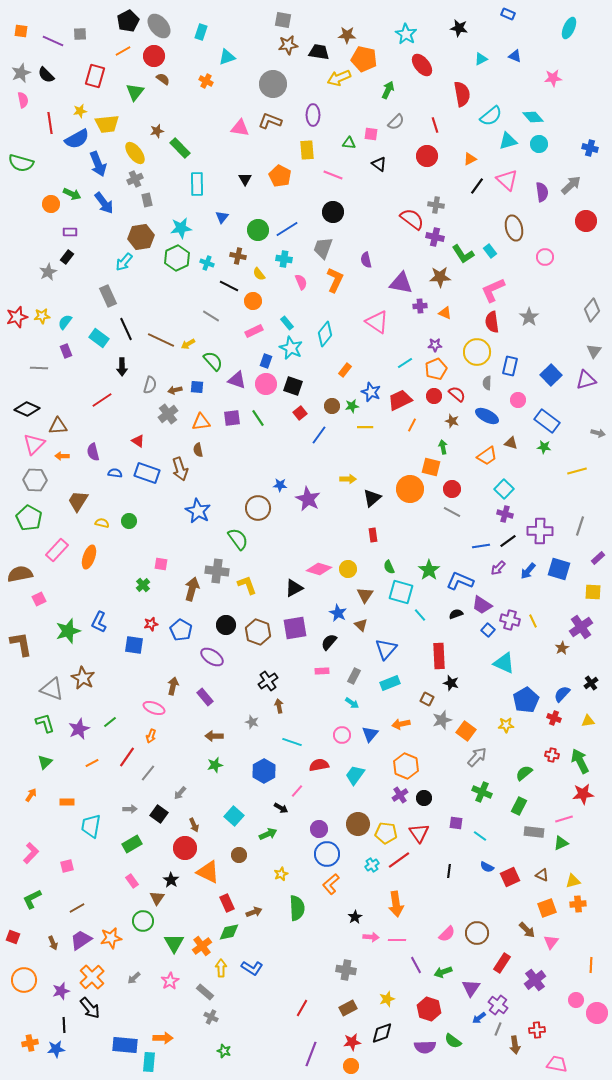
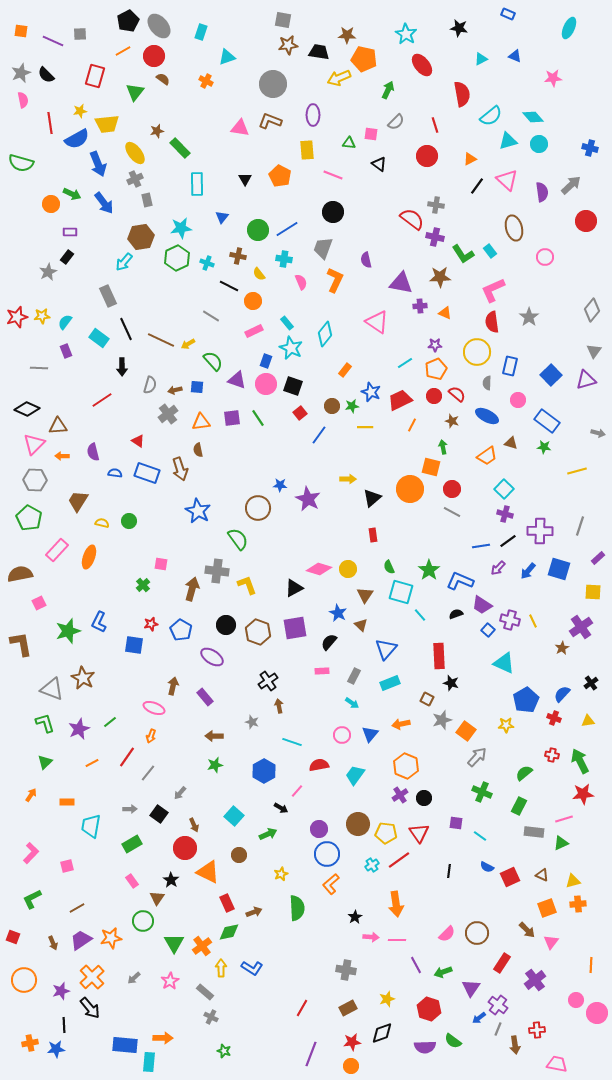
pink square at (39, 599): moved 4 px down
